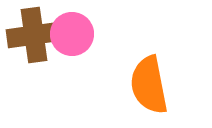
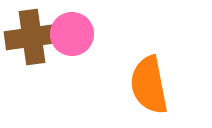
brown cross: moved 2 px left, 2 px down
